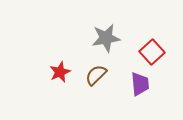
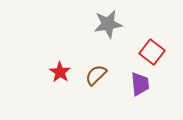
gray star: moved 2 px right, 14 px up
red square: rotated 10 degrees counterclockwise
red star: rotated 15 degrees counterclockwise
